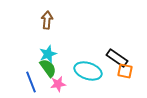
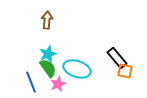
black rectangle: rotated 15 degrees clockwise
cyan ellipse: moved 11 px left, 2 px up
pink star: rotated 14 degrees counterclockwise
